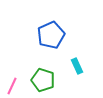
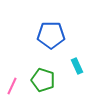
blue pentagon: rotated 24 degrees clockwise
